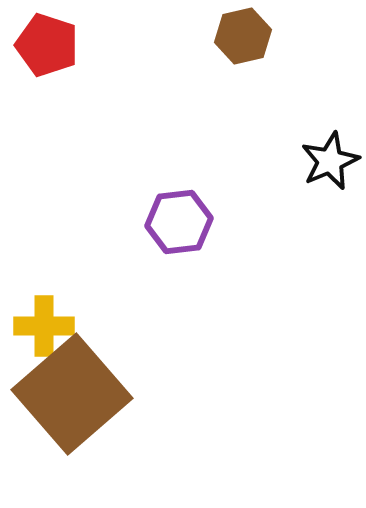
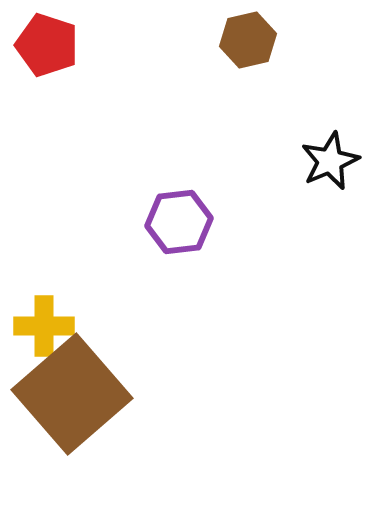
brown hexagon: moved 5 px right, 4 px down
